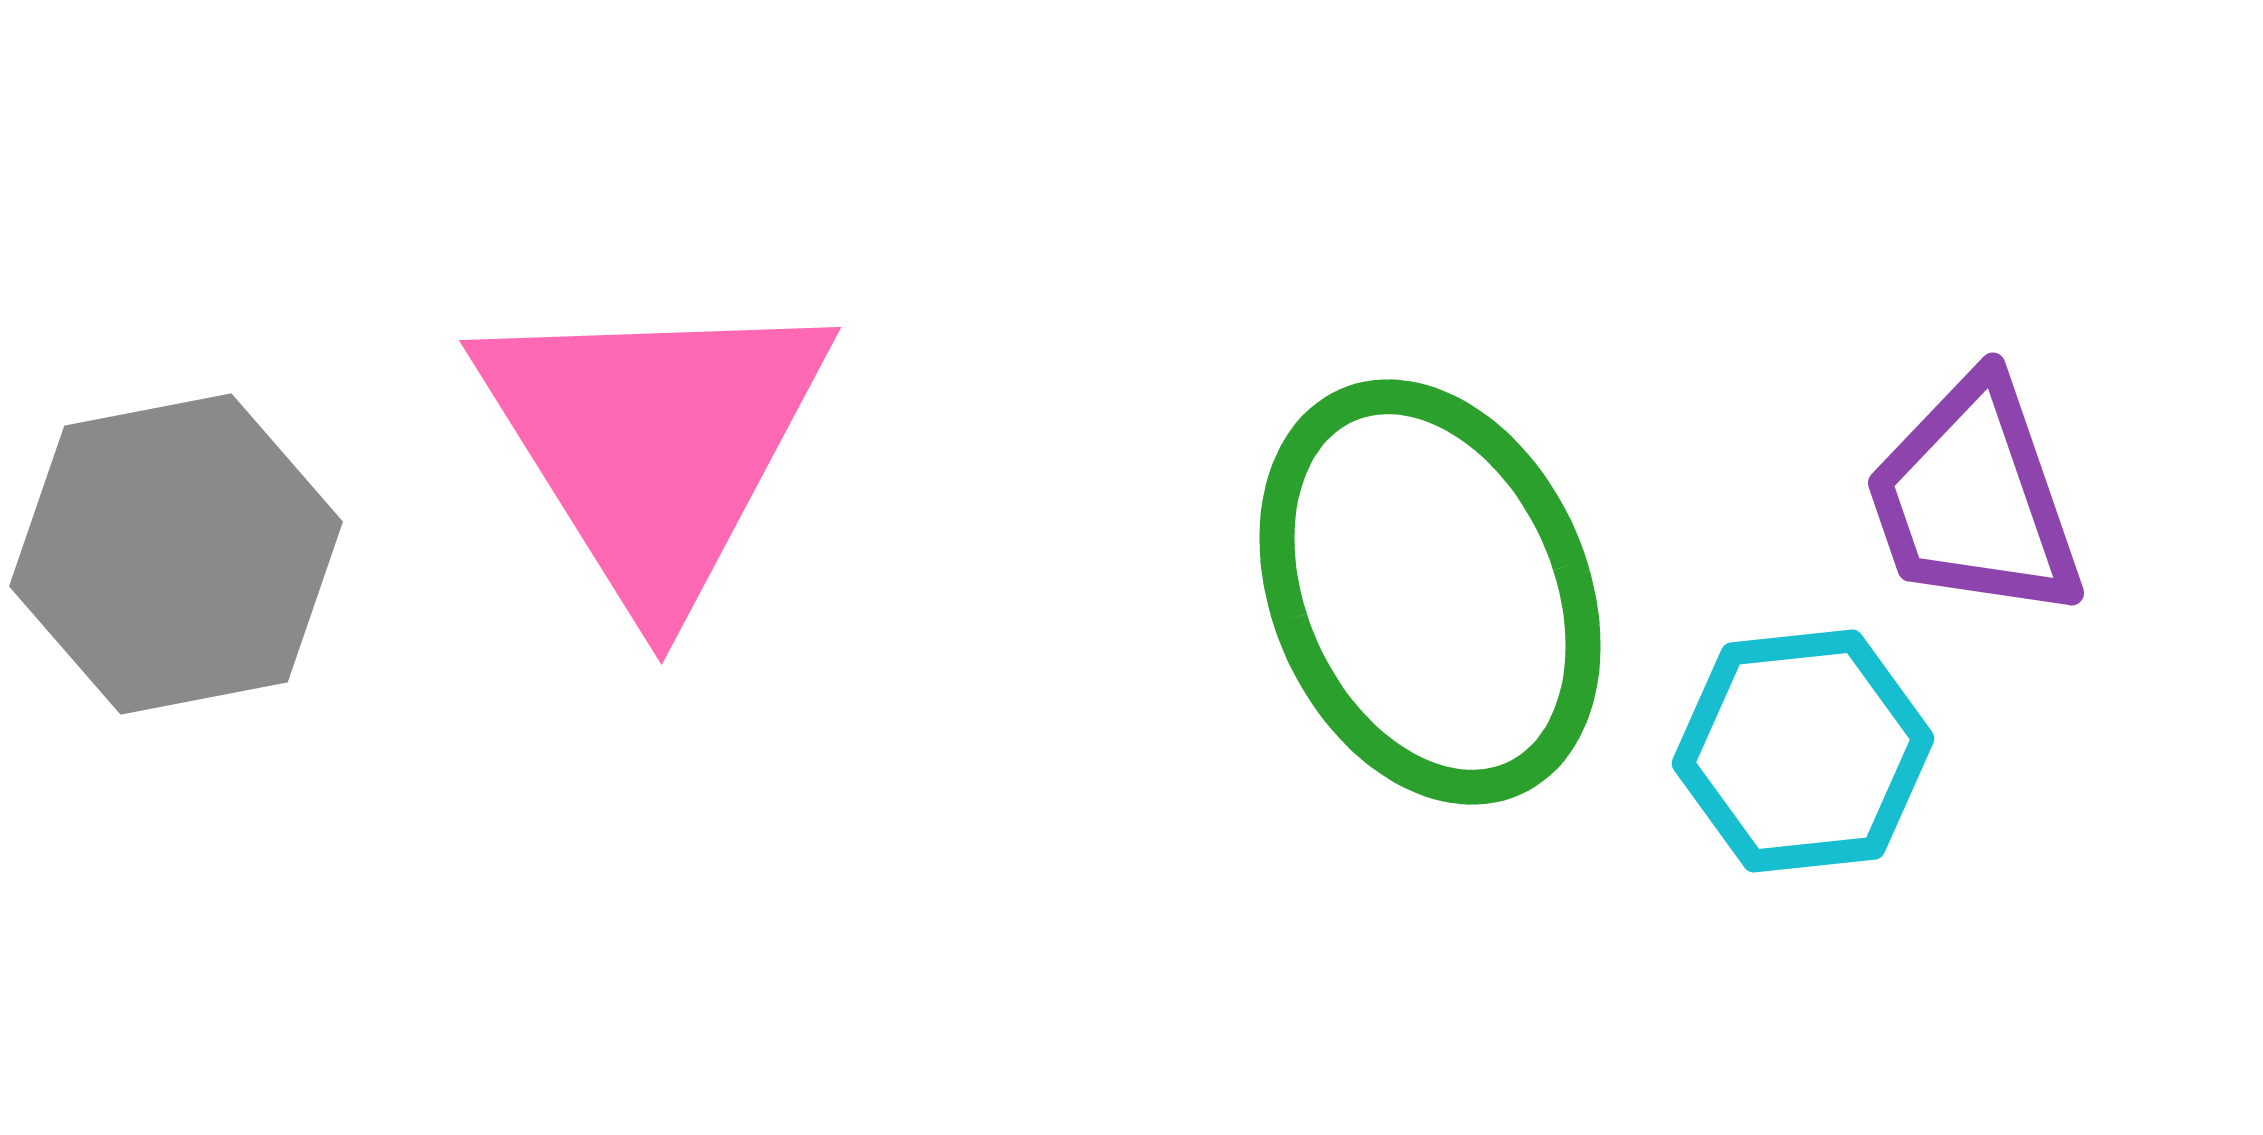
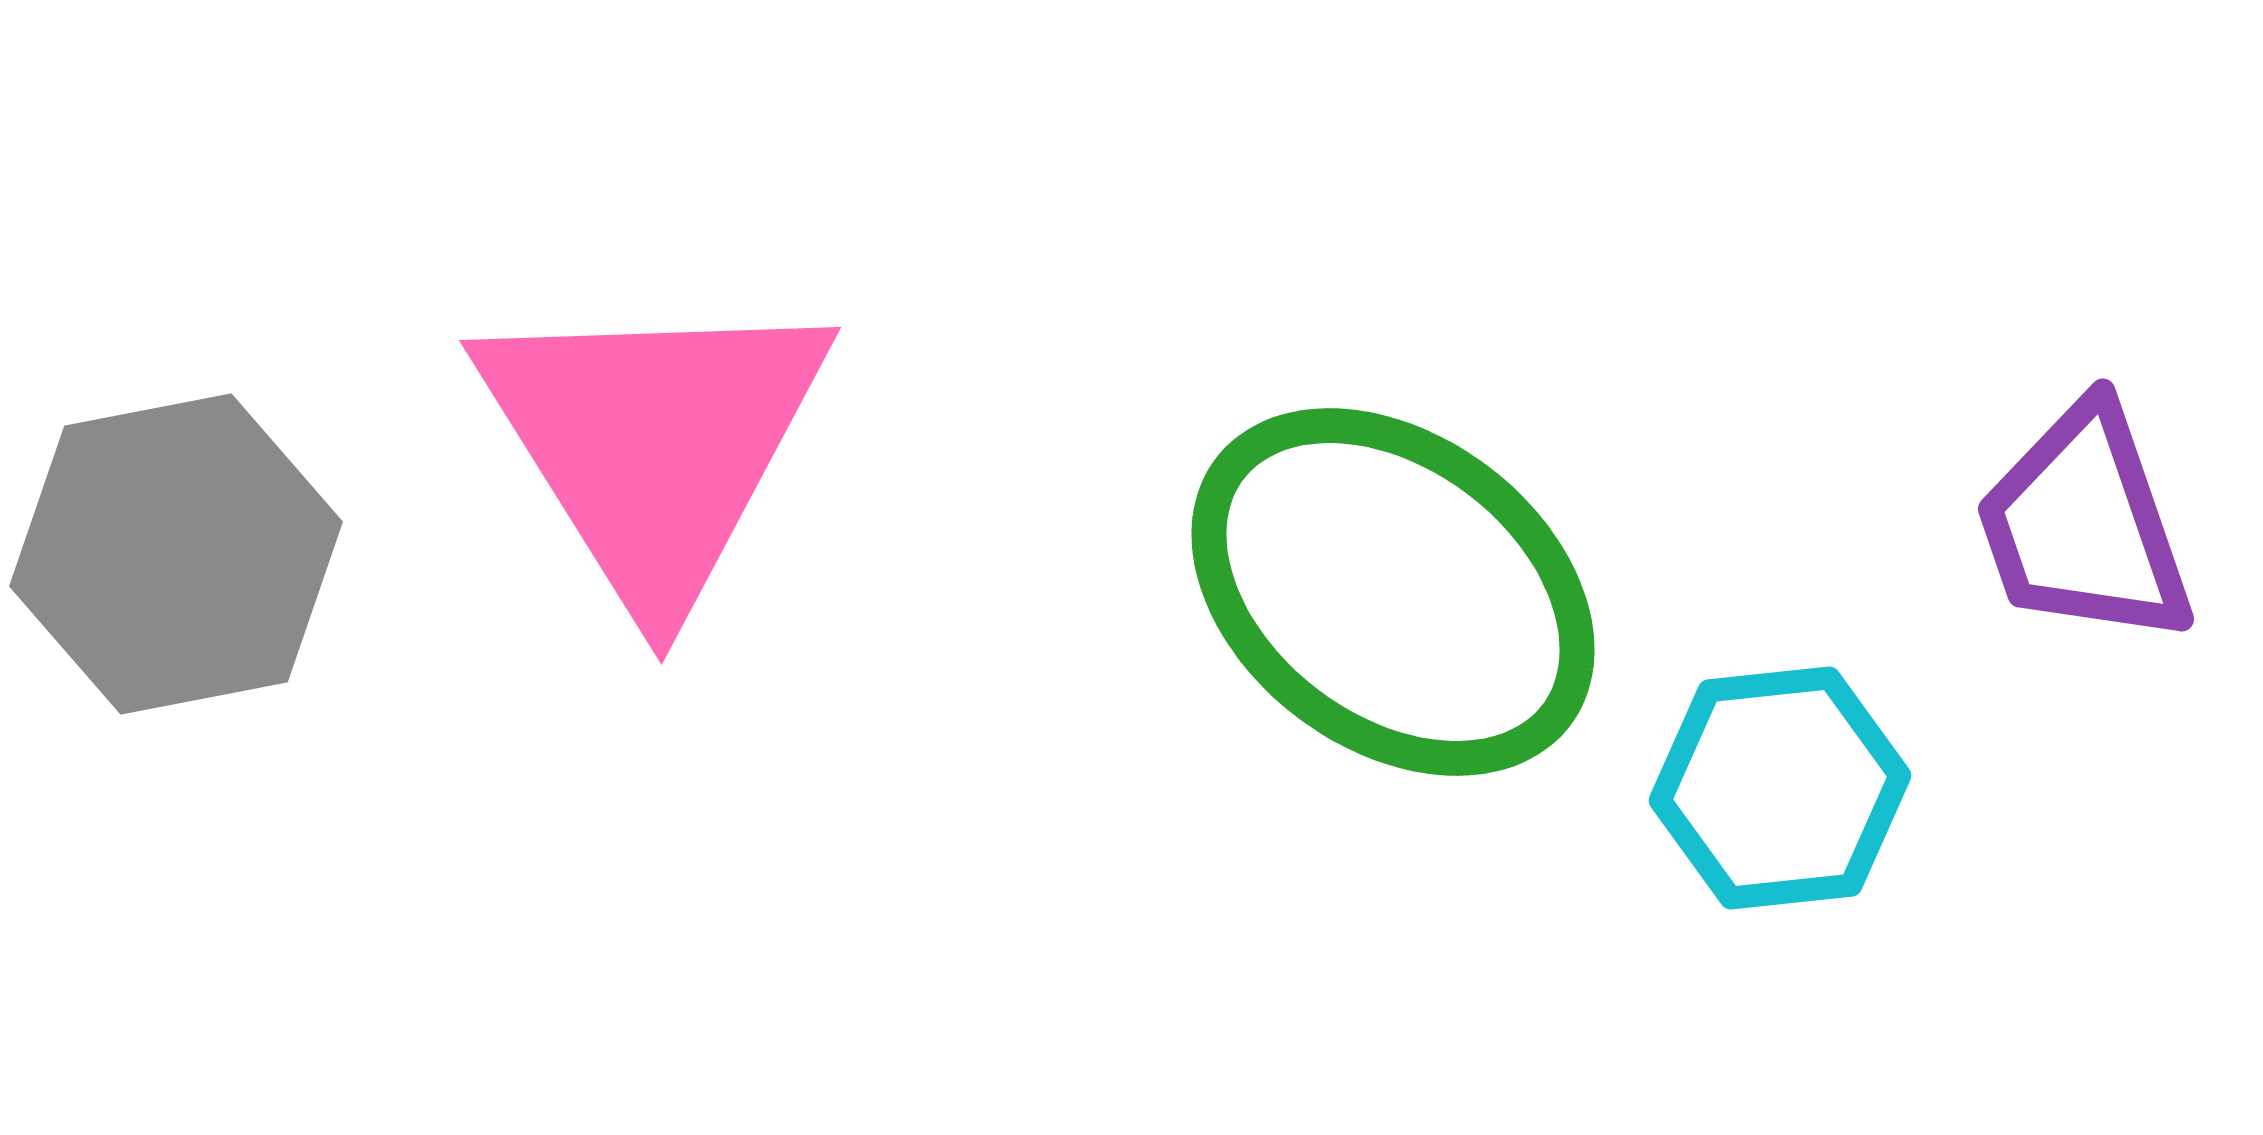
purple trapezoid: moved 110 px right, 26 px down
green ellipse: moved 37 px left; rotated 29 degrees counterclockwise
cyan hexagon: moved 23 px left, 37 px down
